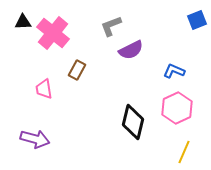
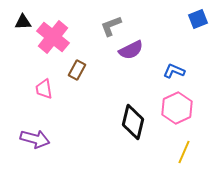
blue square: moved 1 px right, 1 px up
pink cross: moved 4 px down
